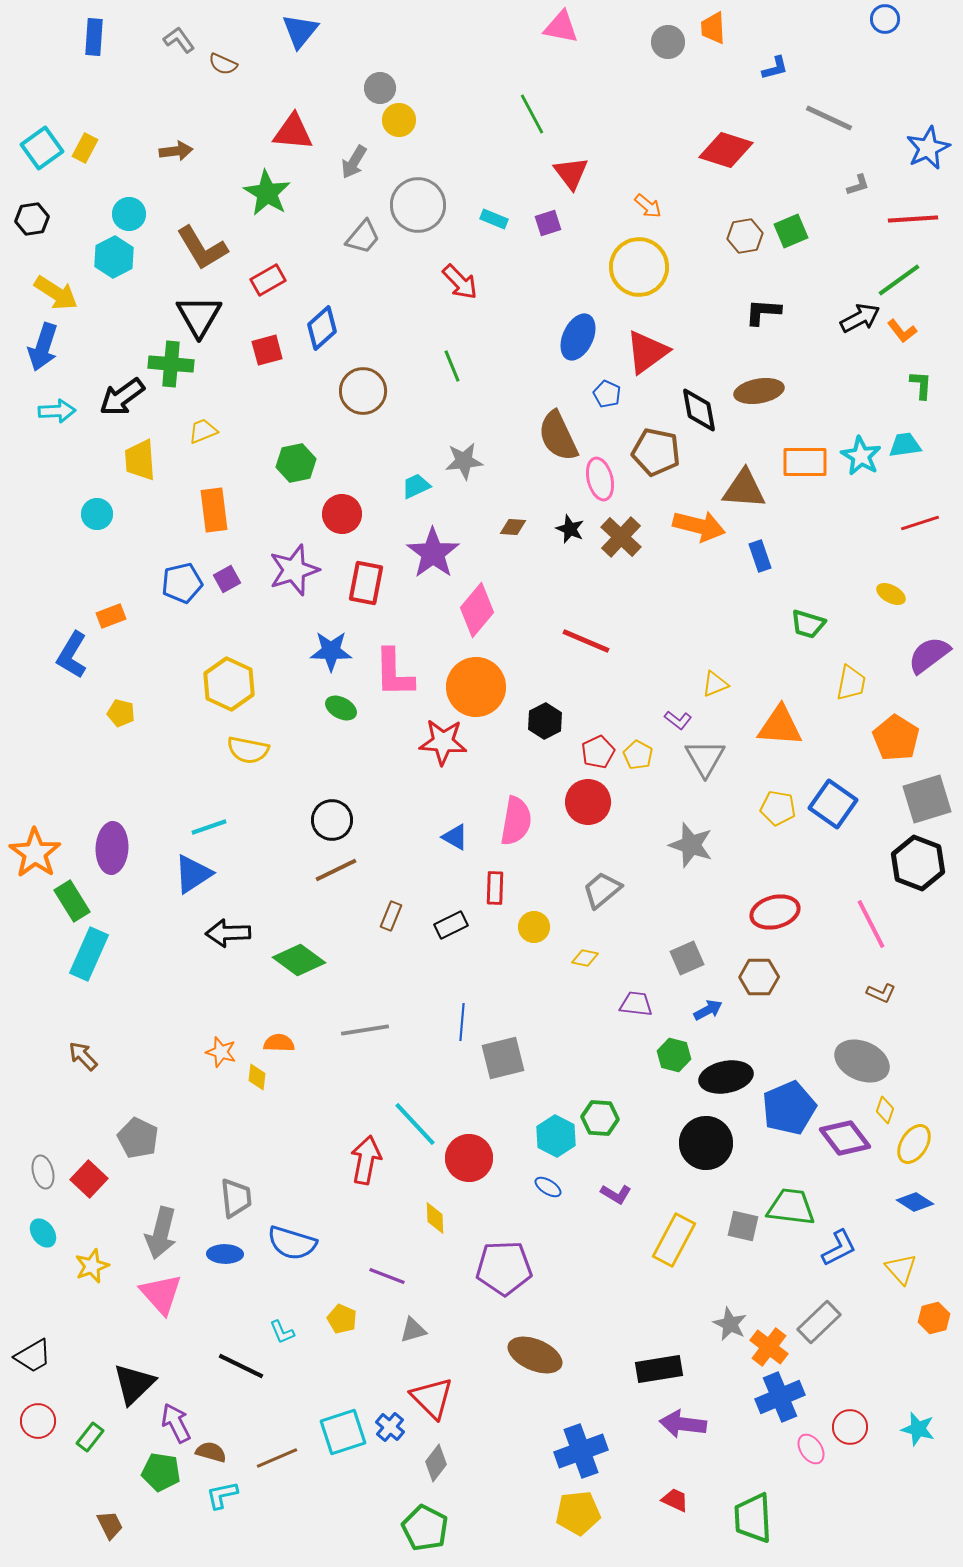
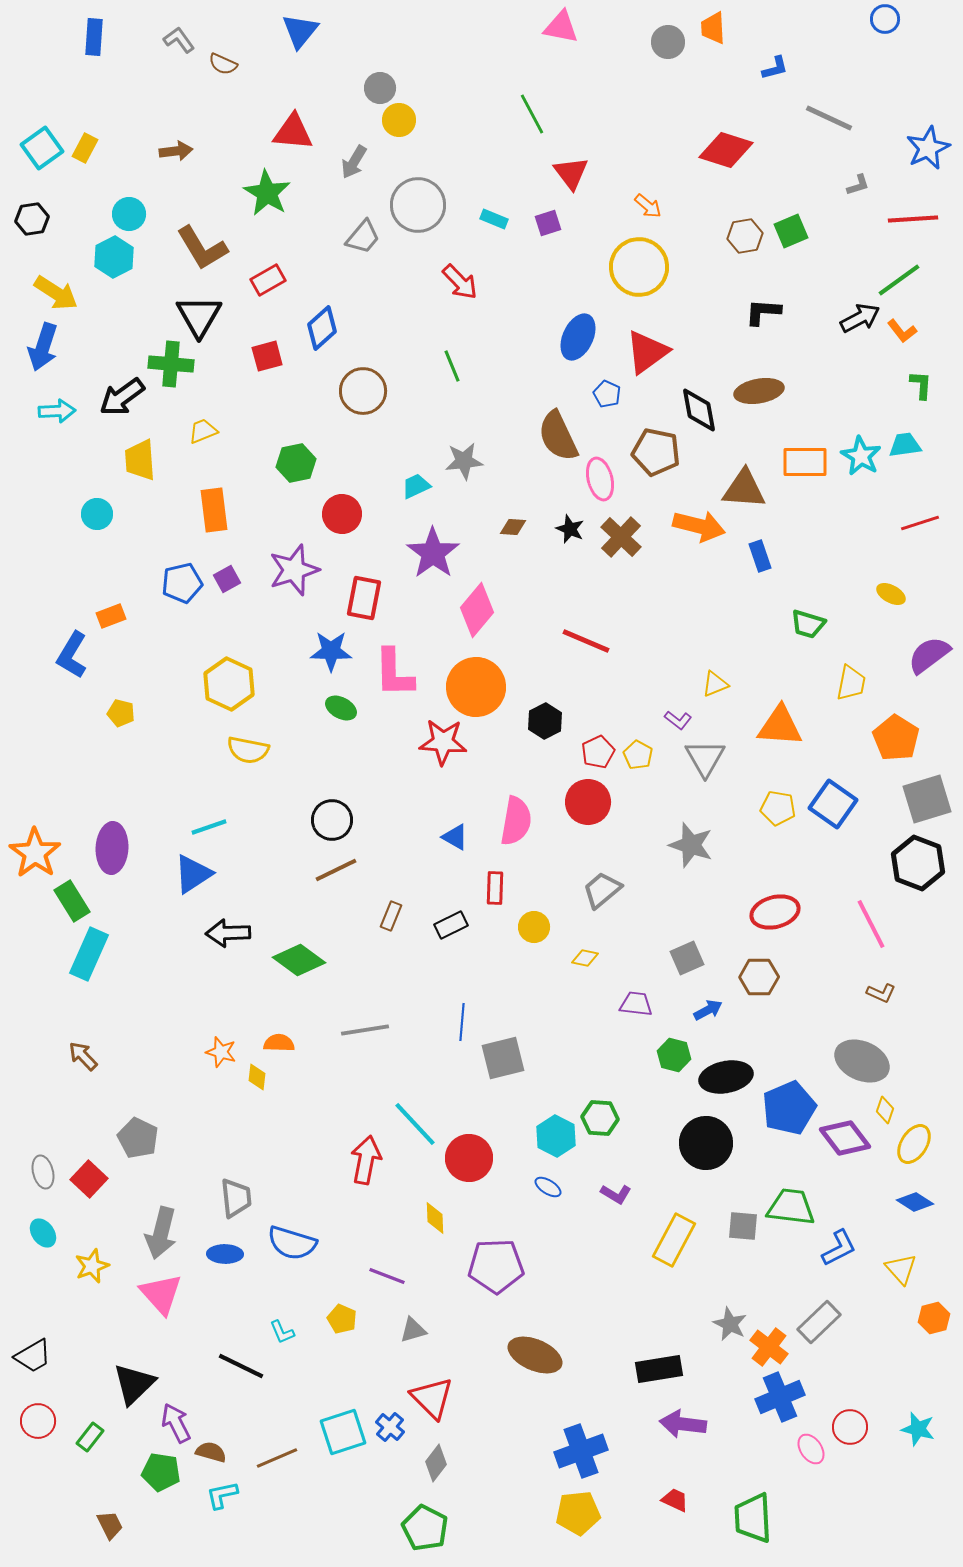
red square at (267, 350): moved 6 px down
red rectangle at (366, 583): moved 2 px left, 15 px down
gray square at (743, 1226): rotated 8 degrees counterclockwise
purple pentagon at (504, 1268): moved 8 px left, 2 px up
